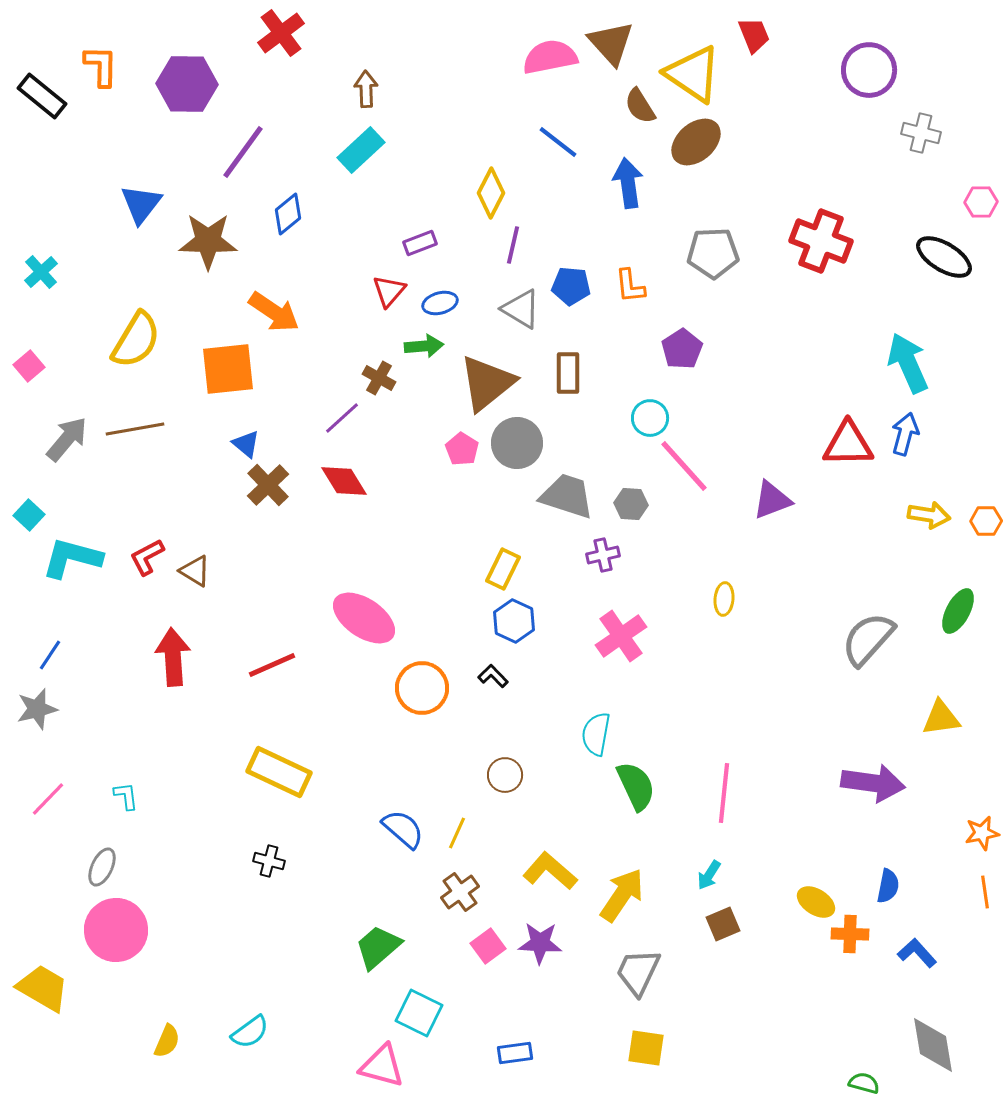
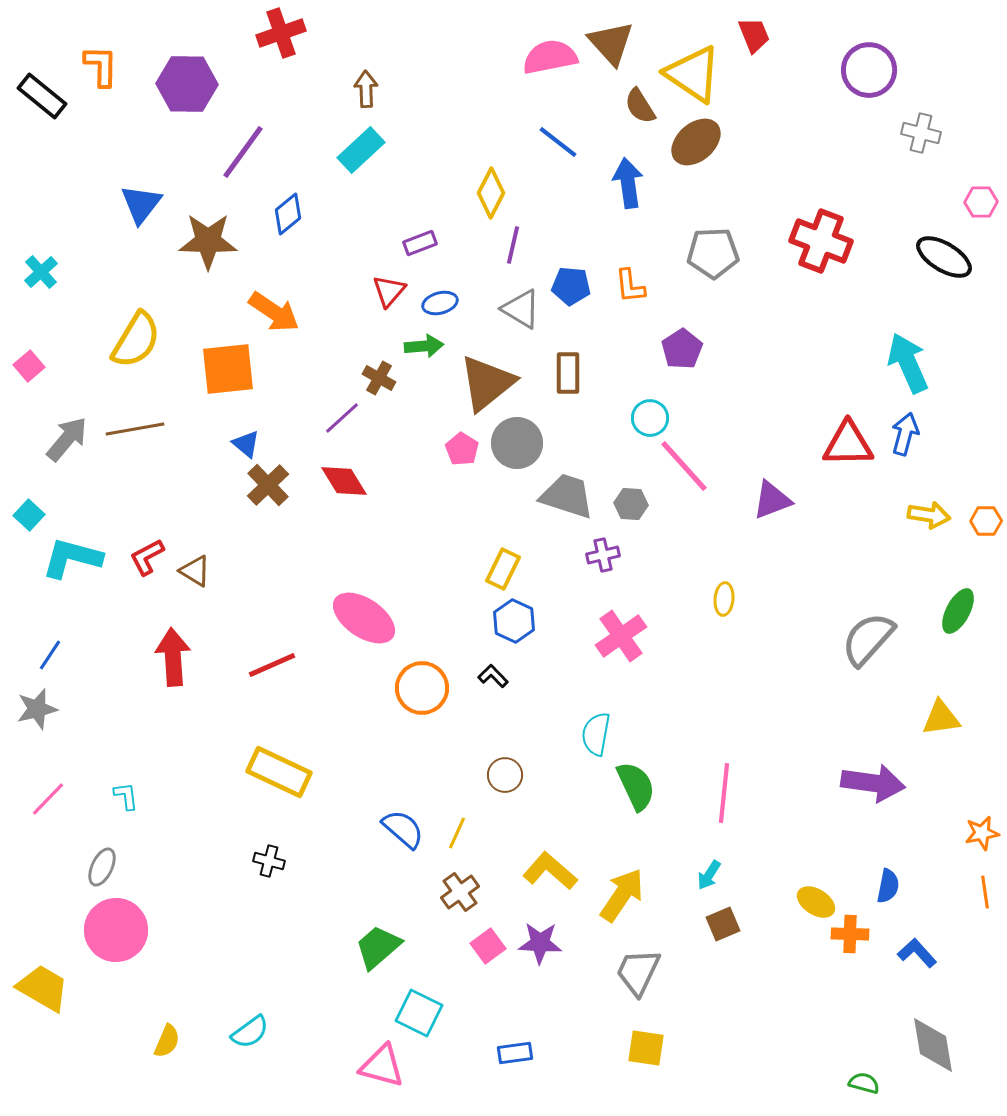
red cross at (281, 33): rotated 18 degrees clockwise
